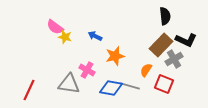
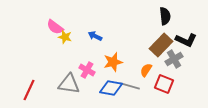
orange star: moved 2 px left, 6 px down
